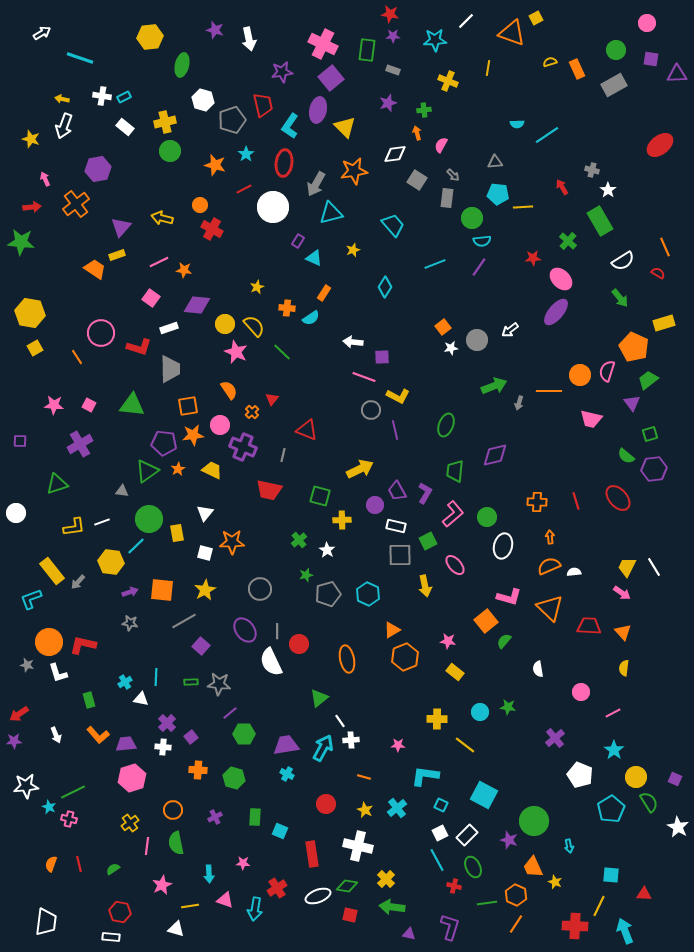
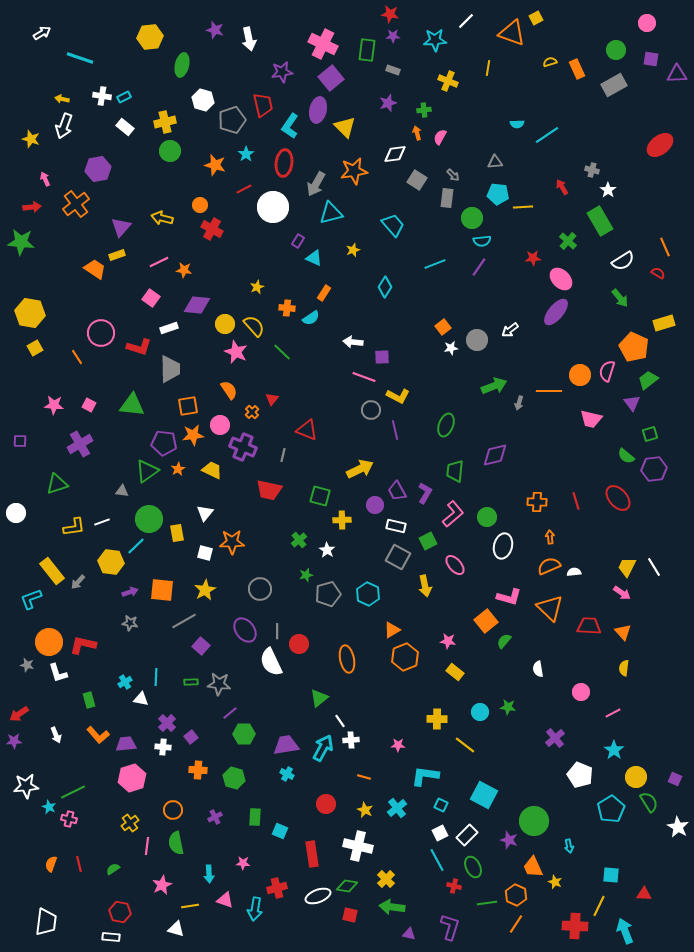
pink semicircle at (441, 145): moved 1 px left, 8 px up
gray square at (400, 555): moved 2 px left, 2 px down; rotated 30 degrees clockwise
red cross at (277, 888): rotated 18 degrees clockwise
